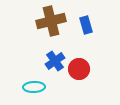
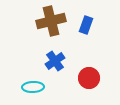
blue rectangle: rotated 36 degrees clockwise
red circle: moved 10 px right, 9 px down
cyan ellipse: moved 1 px left
